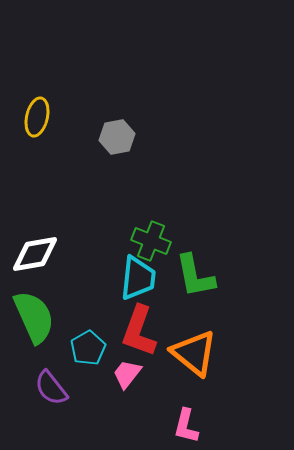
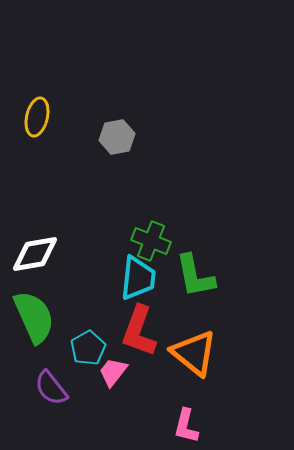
pink trapezoid: moved 14 px left, 2 px up
